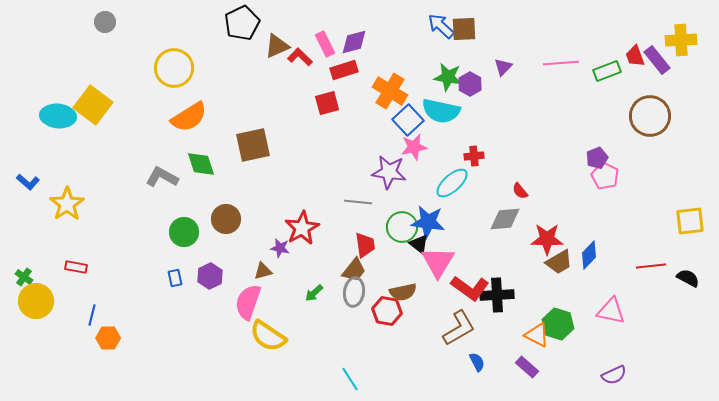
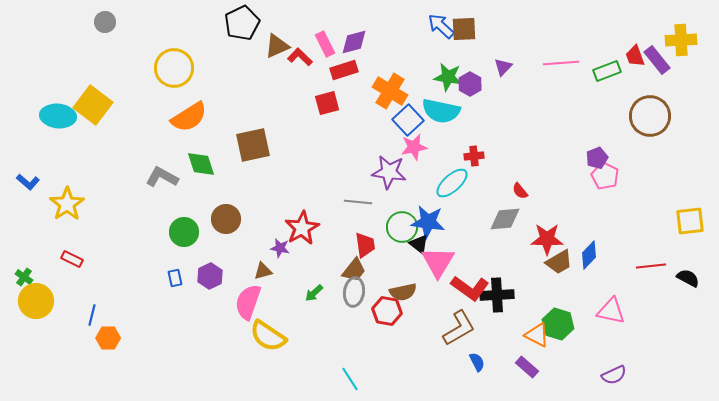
red rectangle at (76, 267): moved 4 px left, 8 px up; rotated 15 degrees clockwise
